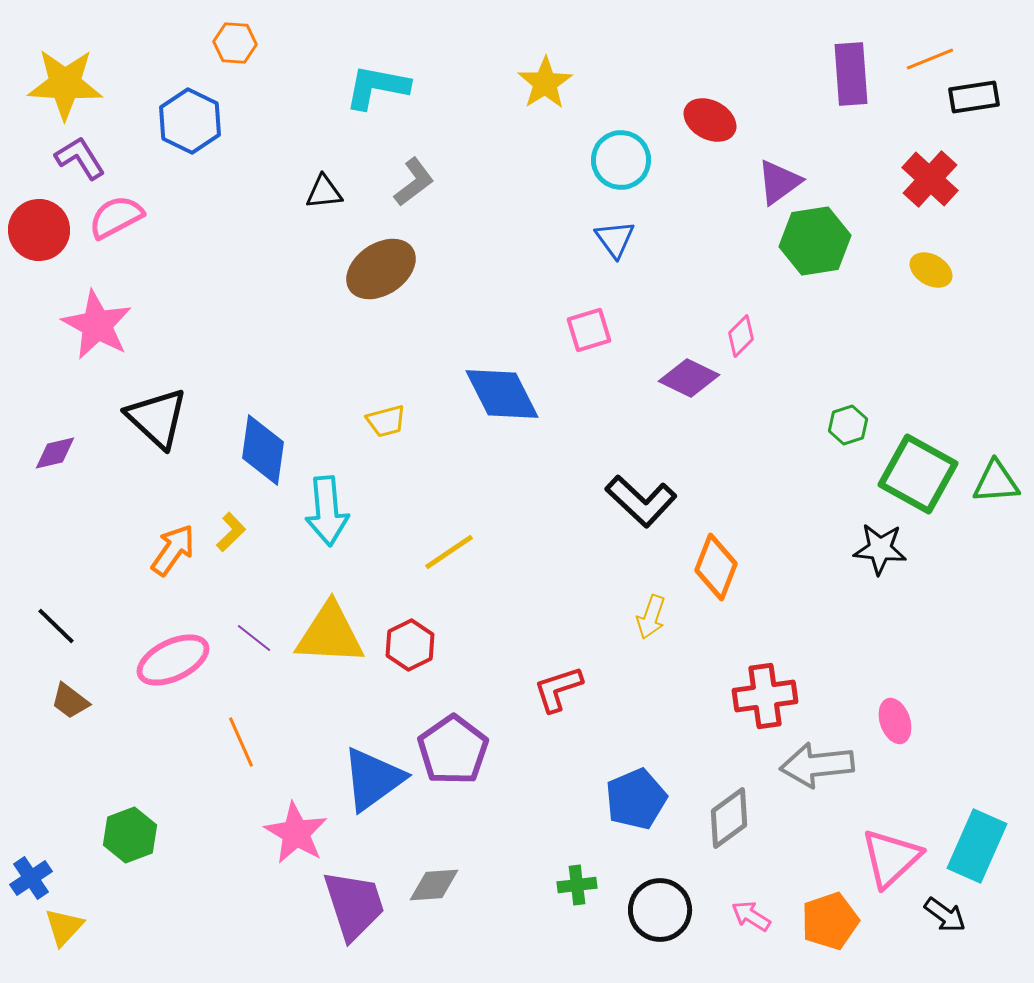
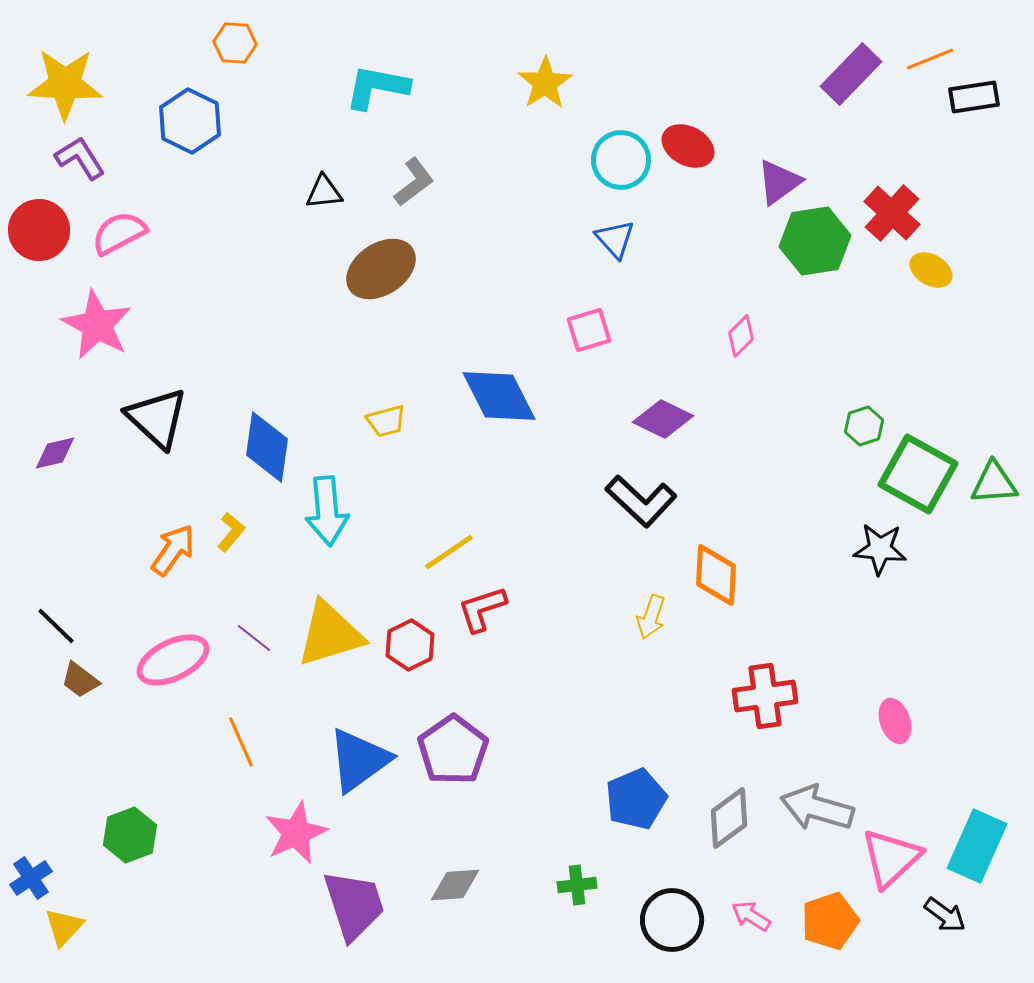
purple rectangle at (851, 74): rotated 48 degrees clockwise
red ellipse at (710, 120): moved 22 px left, 26 px down
red cross at (930, 179): moved 38 px left, 34 px down
pink semicircle at (116, 217): moved 3 px right, 16 px down
blue triangle at (615, 239): rotated 6 degrees counterclockwise
purple diamond at (689, 378): moved 26 px left, 41 px down
blue diamond at (502, 394): moved 3 px left, 2 px down
green hexagon at (848, 425): moved 16 px right, 1 px down
blue diamond at (263, 450): moved 4 px right, 3 px up
green triangle at (996, 482): moved 2 px left, 1 px down
yellow L-shape at (231, 532): rotated 6 degrees counterclockwise
orange diamond at (716, 567): moved 8 px down; rotated 18 degrees counterclockwise
yellow triangle at (330, 634): rotated 20 degrees counterclockwise
red L-shape at (558, 689): moved 76 px left, 80 px up
brown trapezoid at (70, 701): moved 10 px right, 21 px up
gray arrow at (817, 765): moved 43 px down; rotated 22 degrees clockwise
blue triangle at (373, 779): moved 14 px left, 19 px up
pink star at (296, 833): rotated 18 degrees clockwise
gray diamond at (434, 885): moved 21 px right
black circle at (660, 910): moved 12 px right, 10 px down
